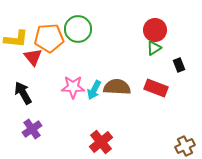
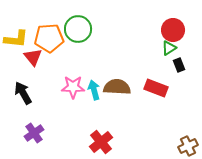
red circle: moved 18 px right
green triangle: moved 15 px right
cyan arrow: rotated 138 degrees clockwise
purple cross: moved 2 px right, 4 px down
brown cross: moved 3 px right
